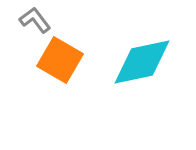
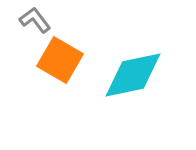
cyan diamond: moved 9 px left, 13 px down
